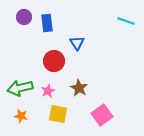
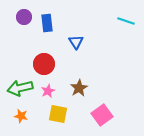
blue triangle: moved 1 px left, 1 px up
red circle: moved 10 px left, 3 px down
brown star: rotated 12 degrees clockwise
